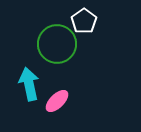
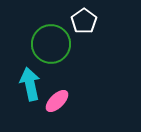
green circle: moved 6 px left
cyan arrow: moved 1 px right
